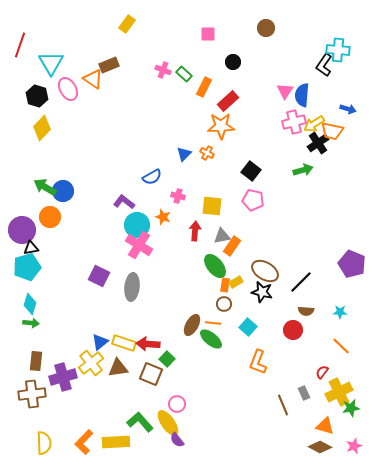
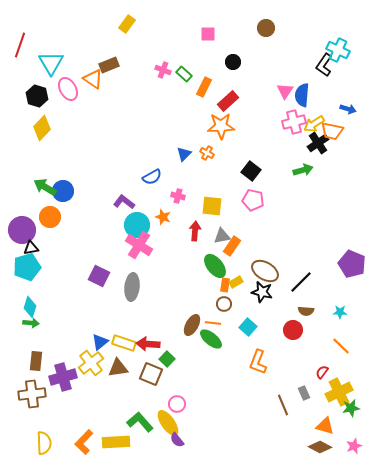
cyan cross at (338, 50): rotated 20 degrees clockwise
cyan diamond at (30, 304): moved 3 px down
